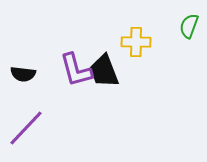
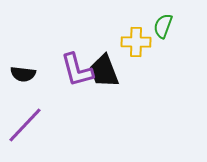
green semicircle: moved 26 px left
purple L-shape: moved 1 px right
purple line: moved 1 px left, 3 px up
